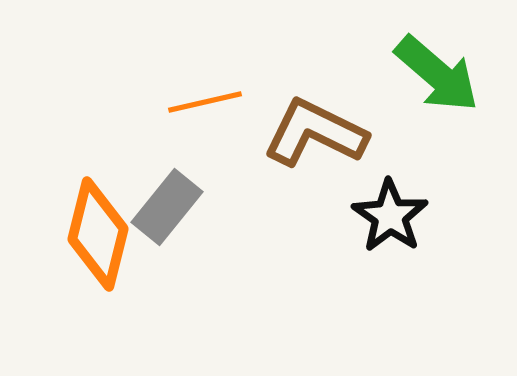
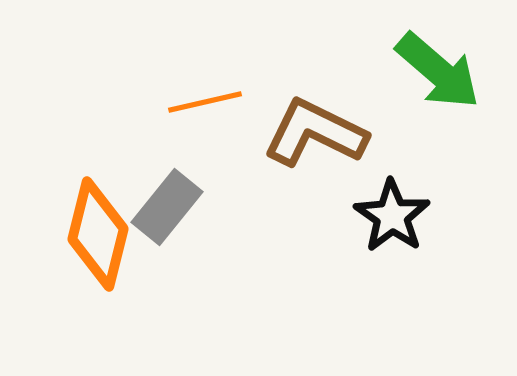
green arrow: moved 1 px right, 3 px up
black star: moved 2 px right
